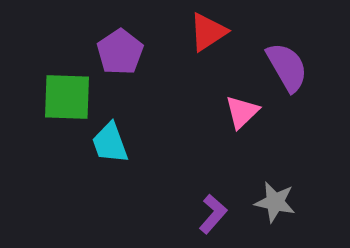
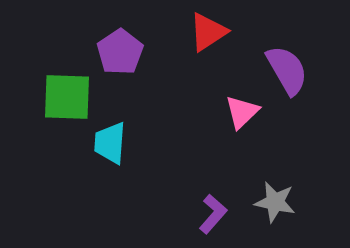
purple semicircle: moved 3 px down
cyan trapezoid: rotated 24 degrees clockwise
